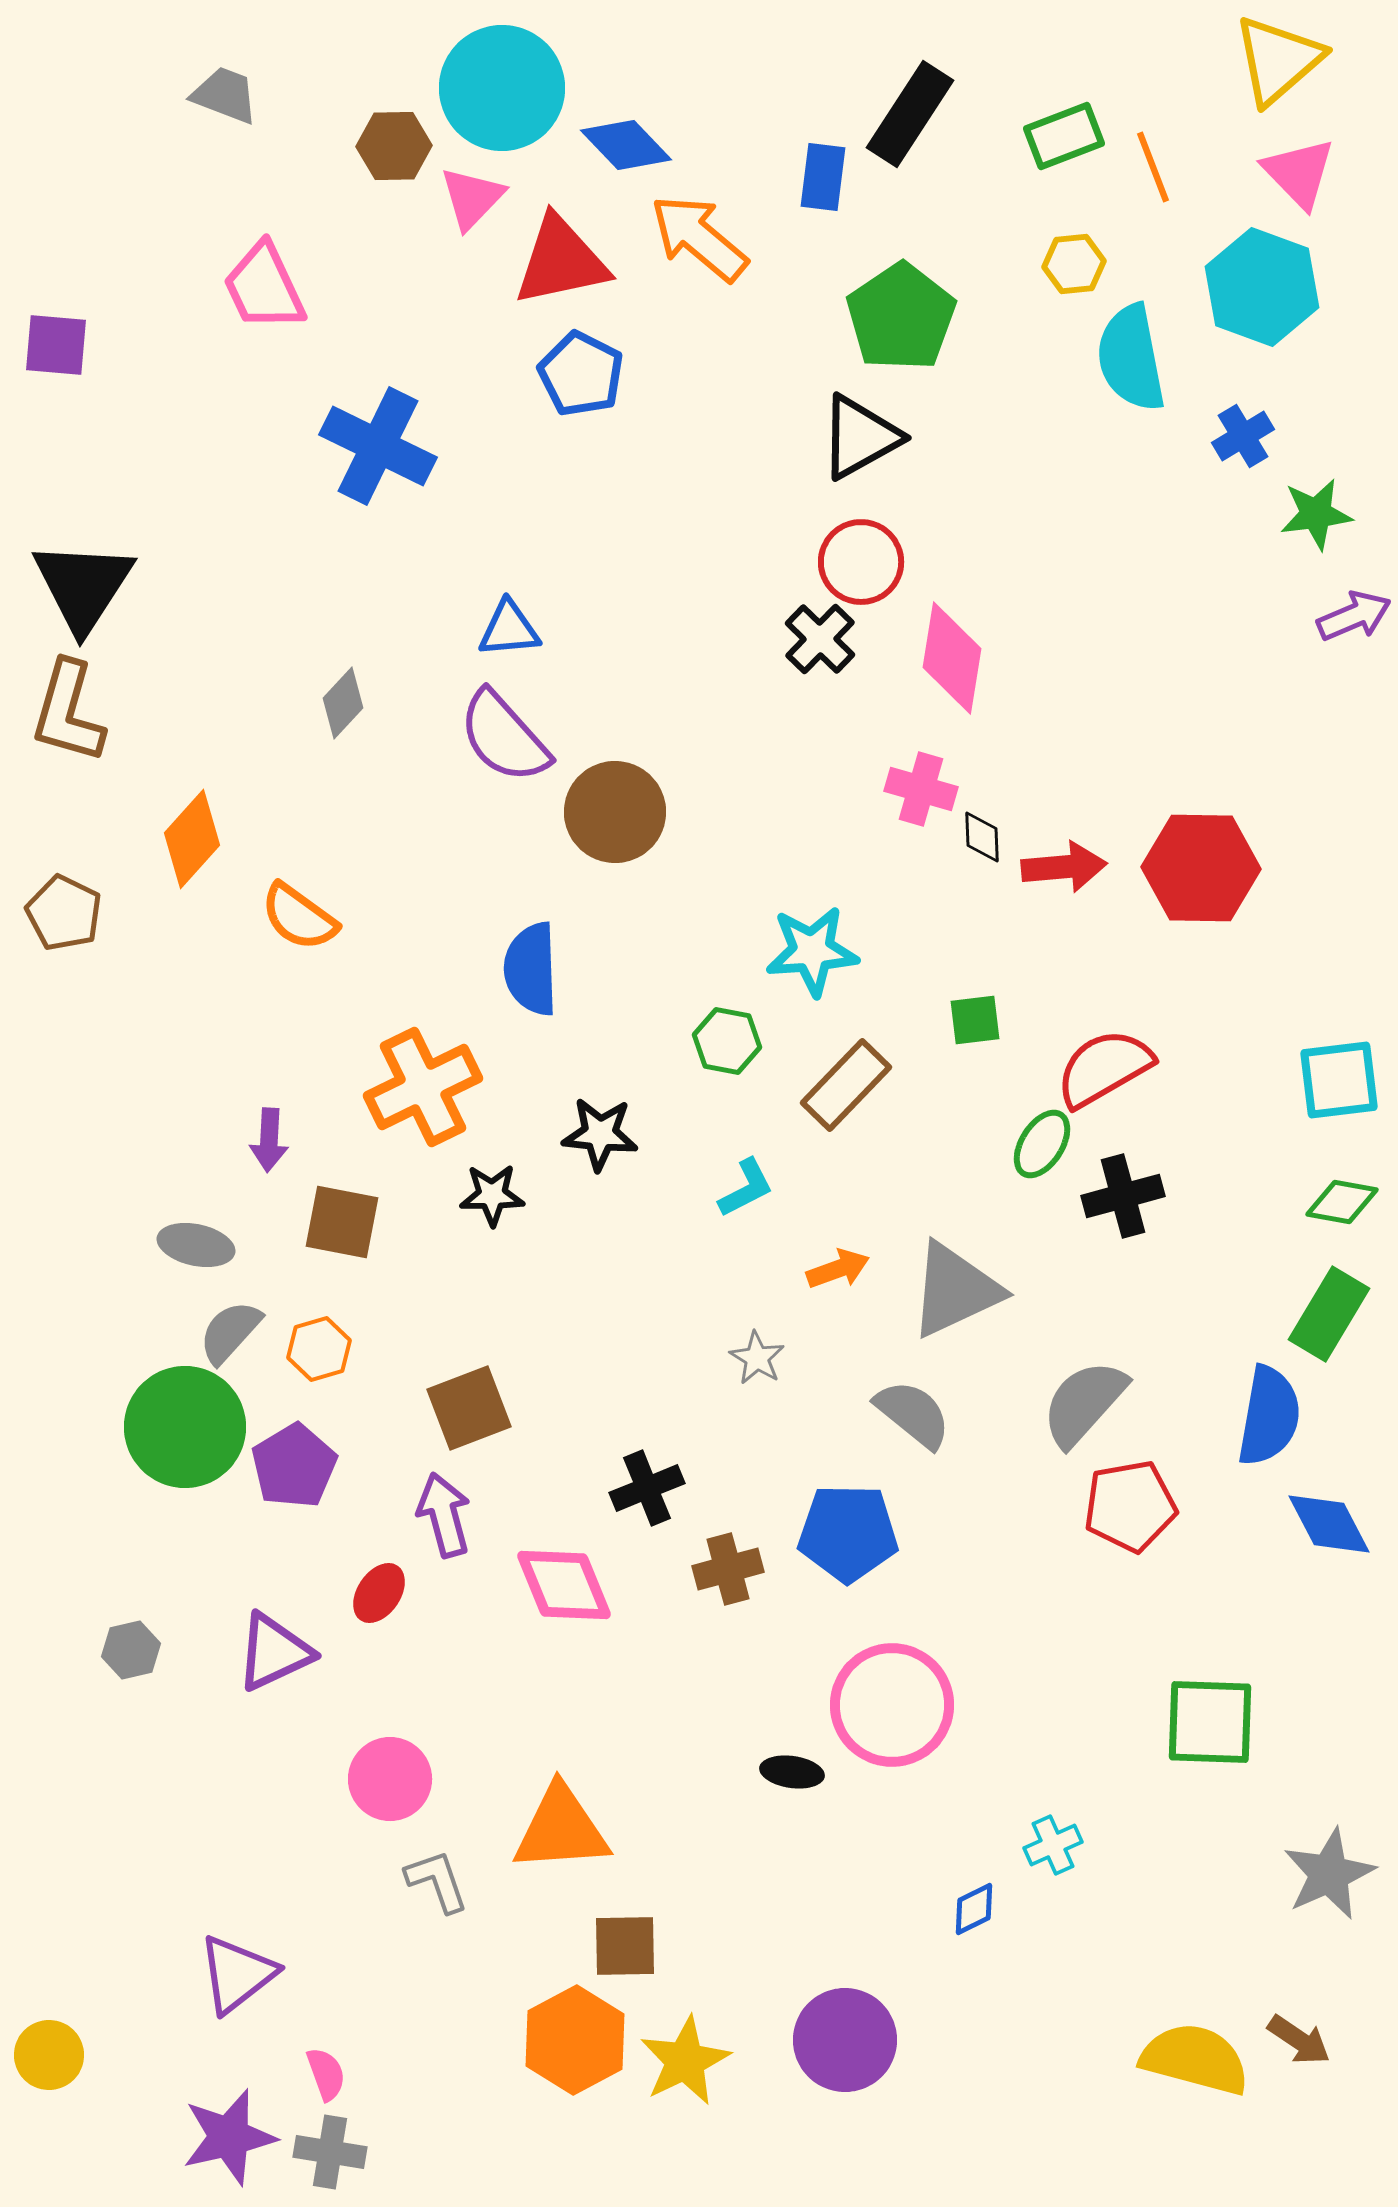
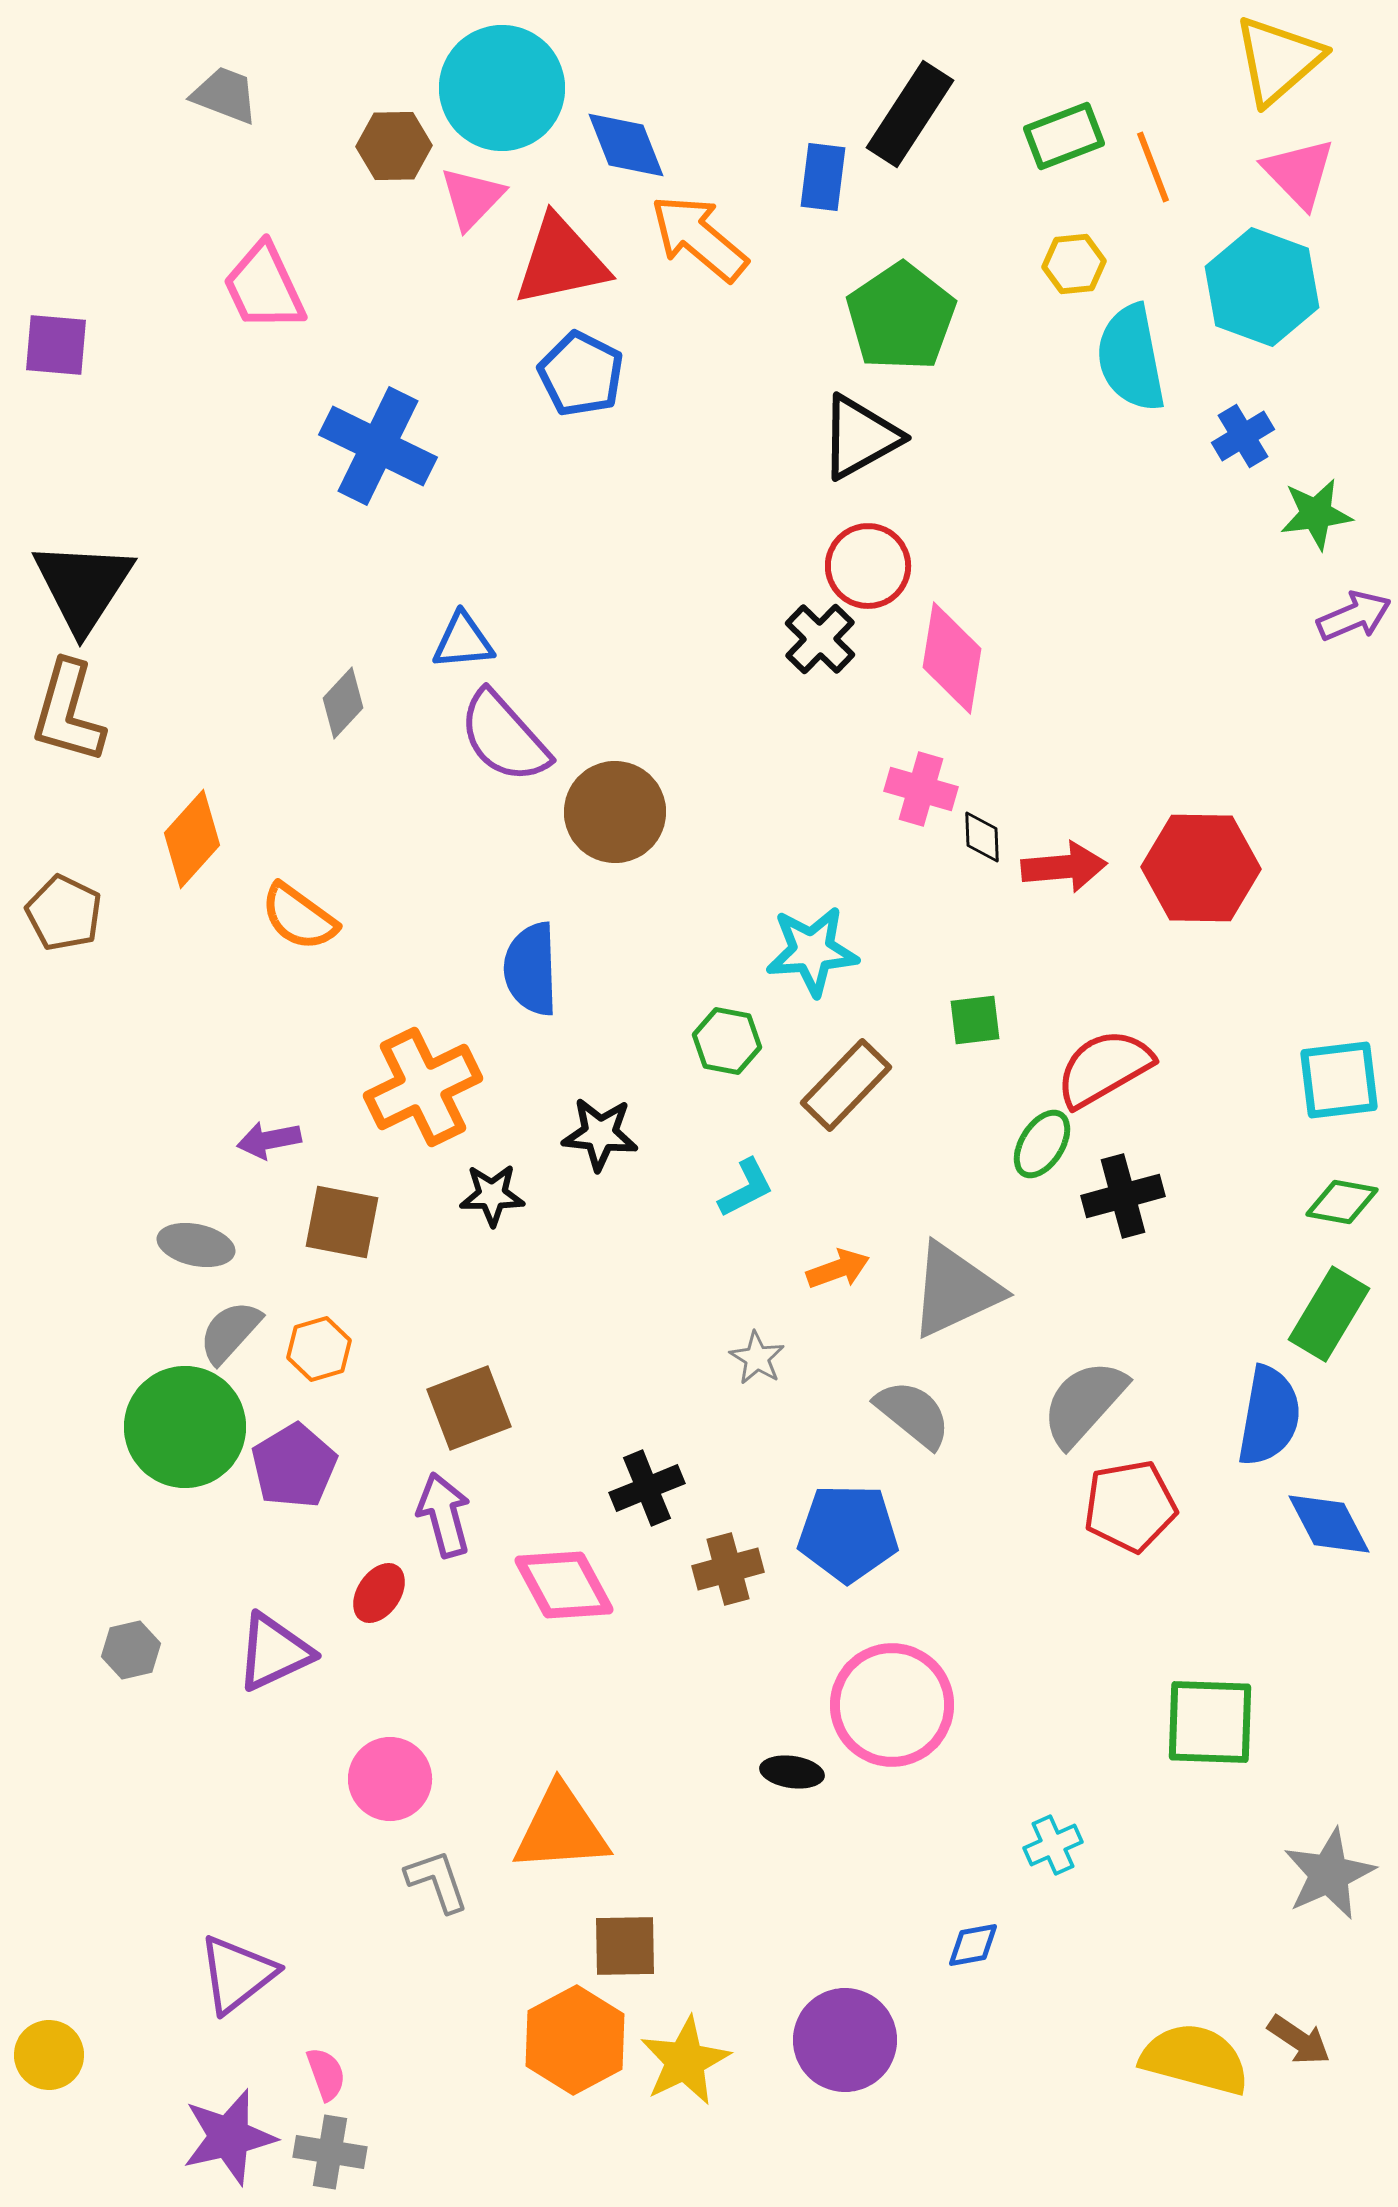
blue diamond at (626, 145): rotated 22 degrees clockwise
red circle at (861, 562): moved 7 px right, 4 px down
blue triangle at (509, 629): moved 46 px left, 12 px down
purple arrow at (269, 1140): rotated 76 degrees clockwise
pink diamond at (564, 1585): rotated 6 degrees counterclockwise
blue diamond at (974, 1909): moved 1 px left, 36 px down; rotated 16 degrees clockwise
